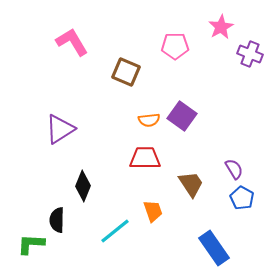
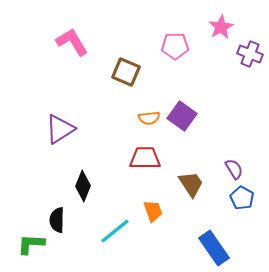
orange semicircle: moved 2 px up
